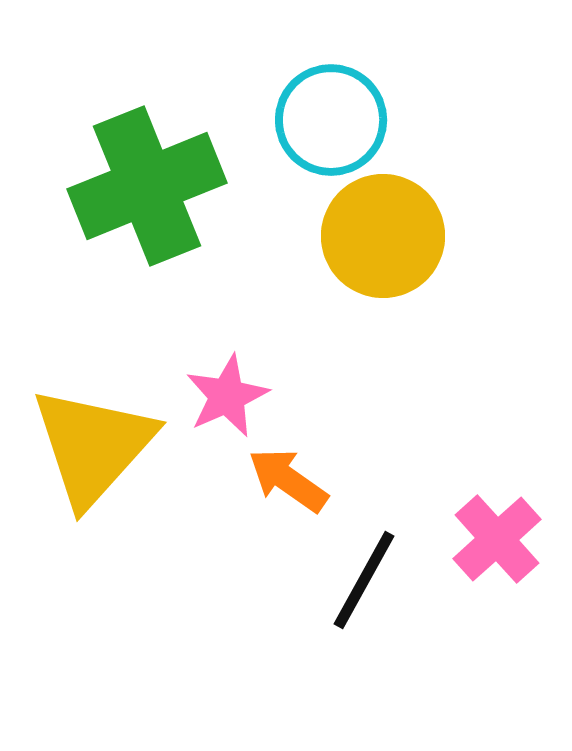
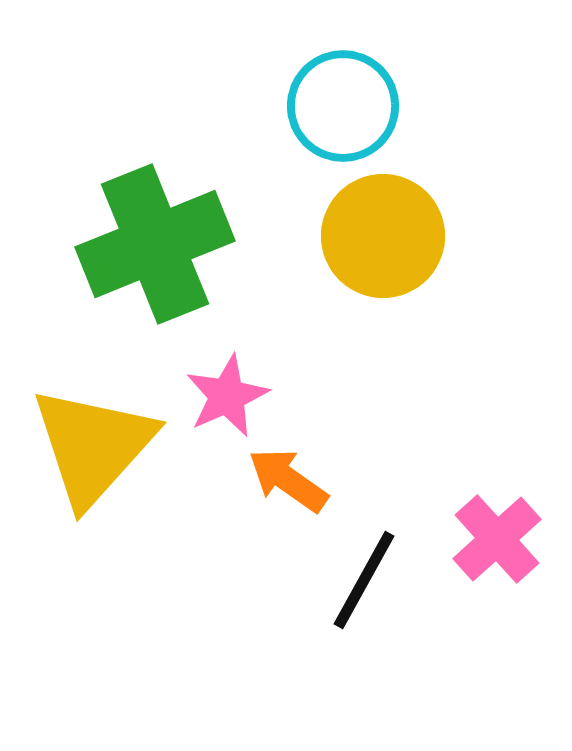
cyan circle: moved 12 px right, 14 px up
green cross: moved 8 px right, 58 px down
